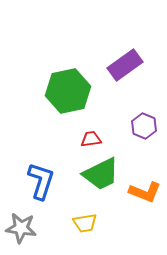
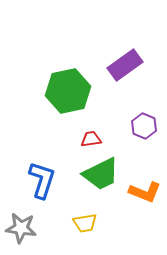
blue L-shape: moved 1 px right, 1 px up
